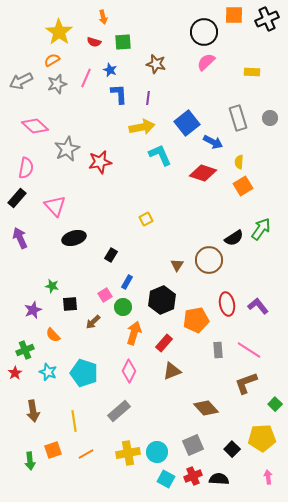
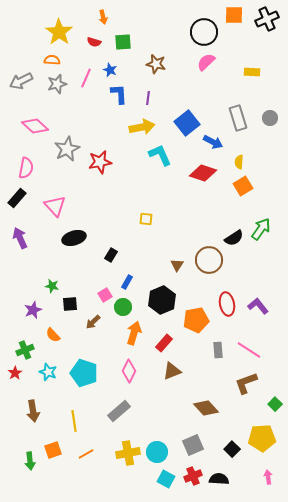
orange semicircle at (52, 60): rotated 35 degrees clockwise
yellow square at (146, 219): rotated 32 degrees clockwise
